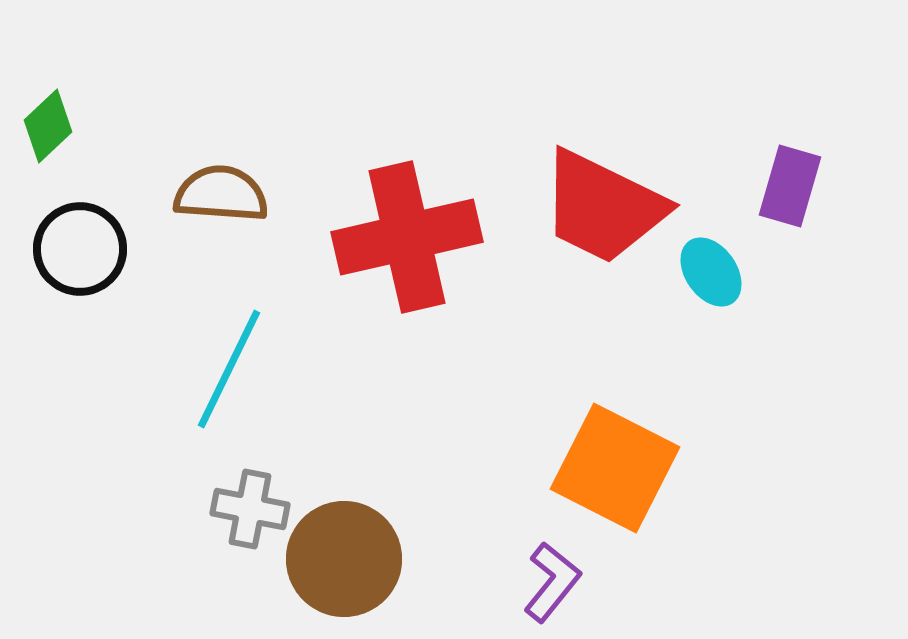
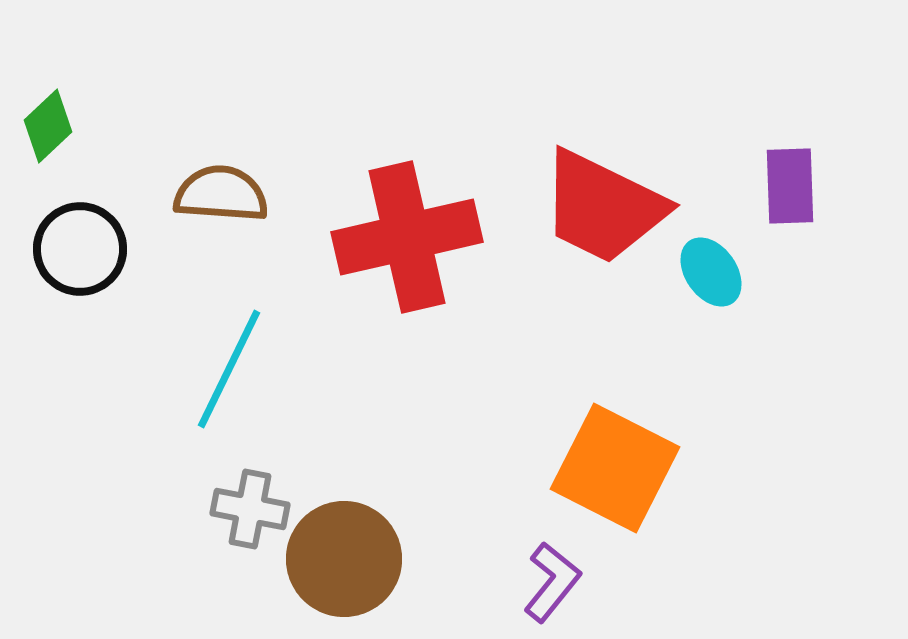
purple rectangle: rotated 18 degrees counterclockwise
